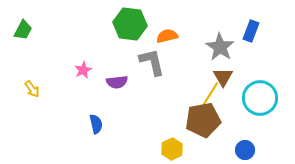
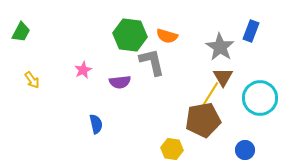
green hexagon: moved 11 px down
green trapezoid: moved 2 px left, 2 px down
orange semicircle: rotated 150 degrees counterclockwise
purple semicircle: moved 3 px right
yellow arrow: moved 9 px up
yellow hexagon: rotated 25 degrees counterclockwise
